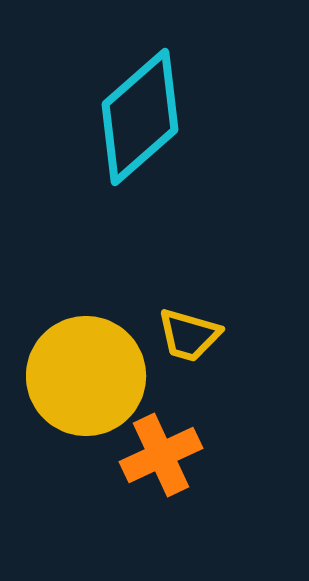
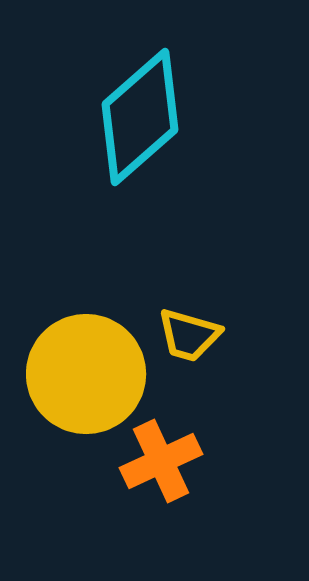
yellow circle: moved 2 px up
orange cross: moved 6 px down
